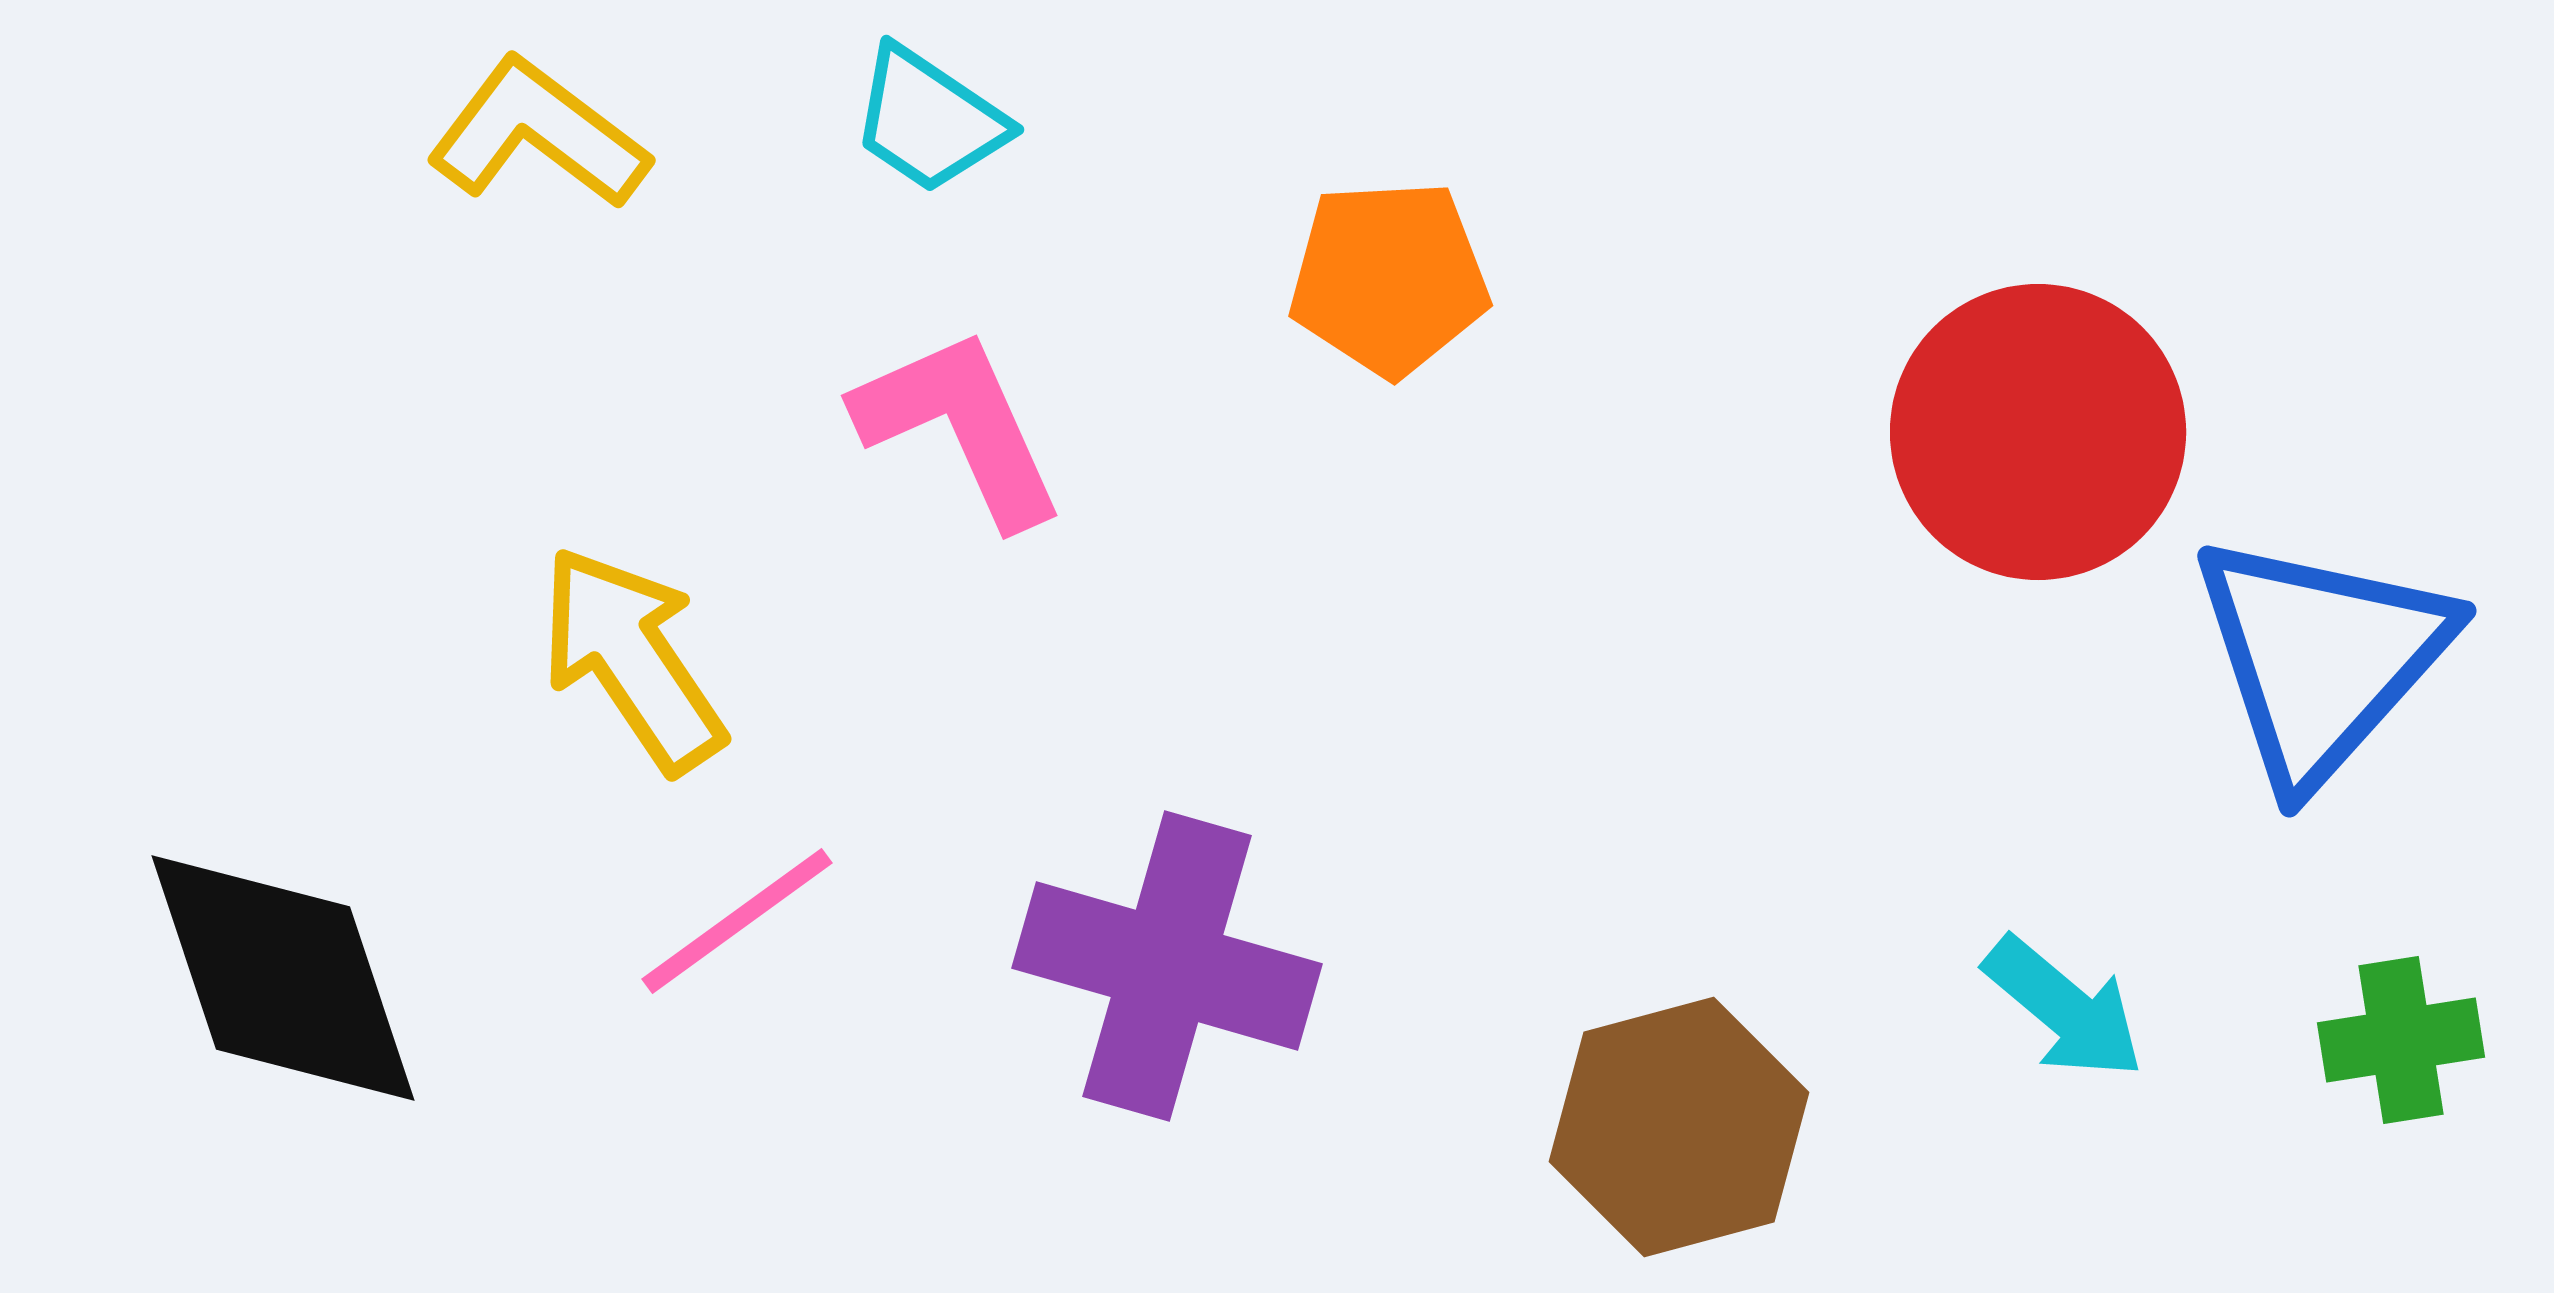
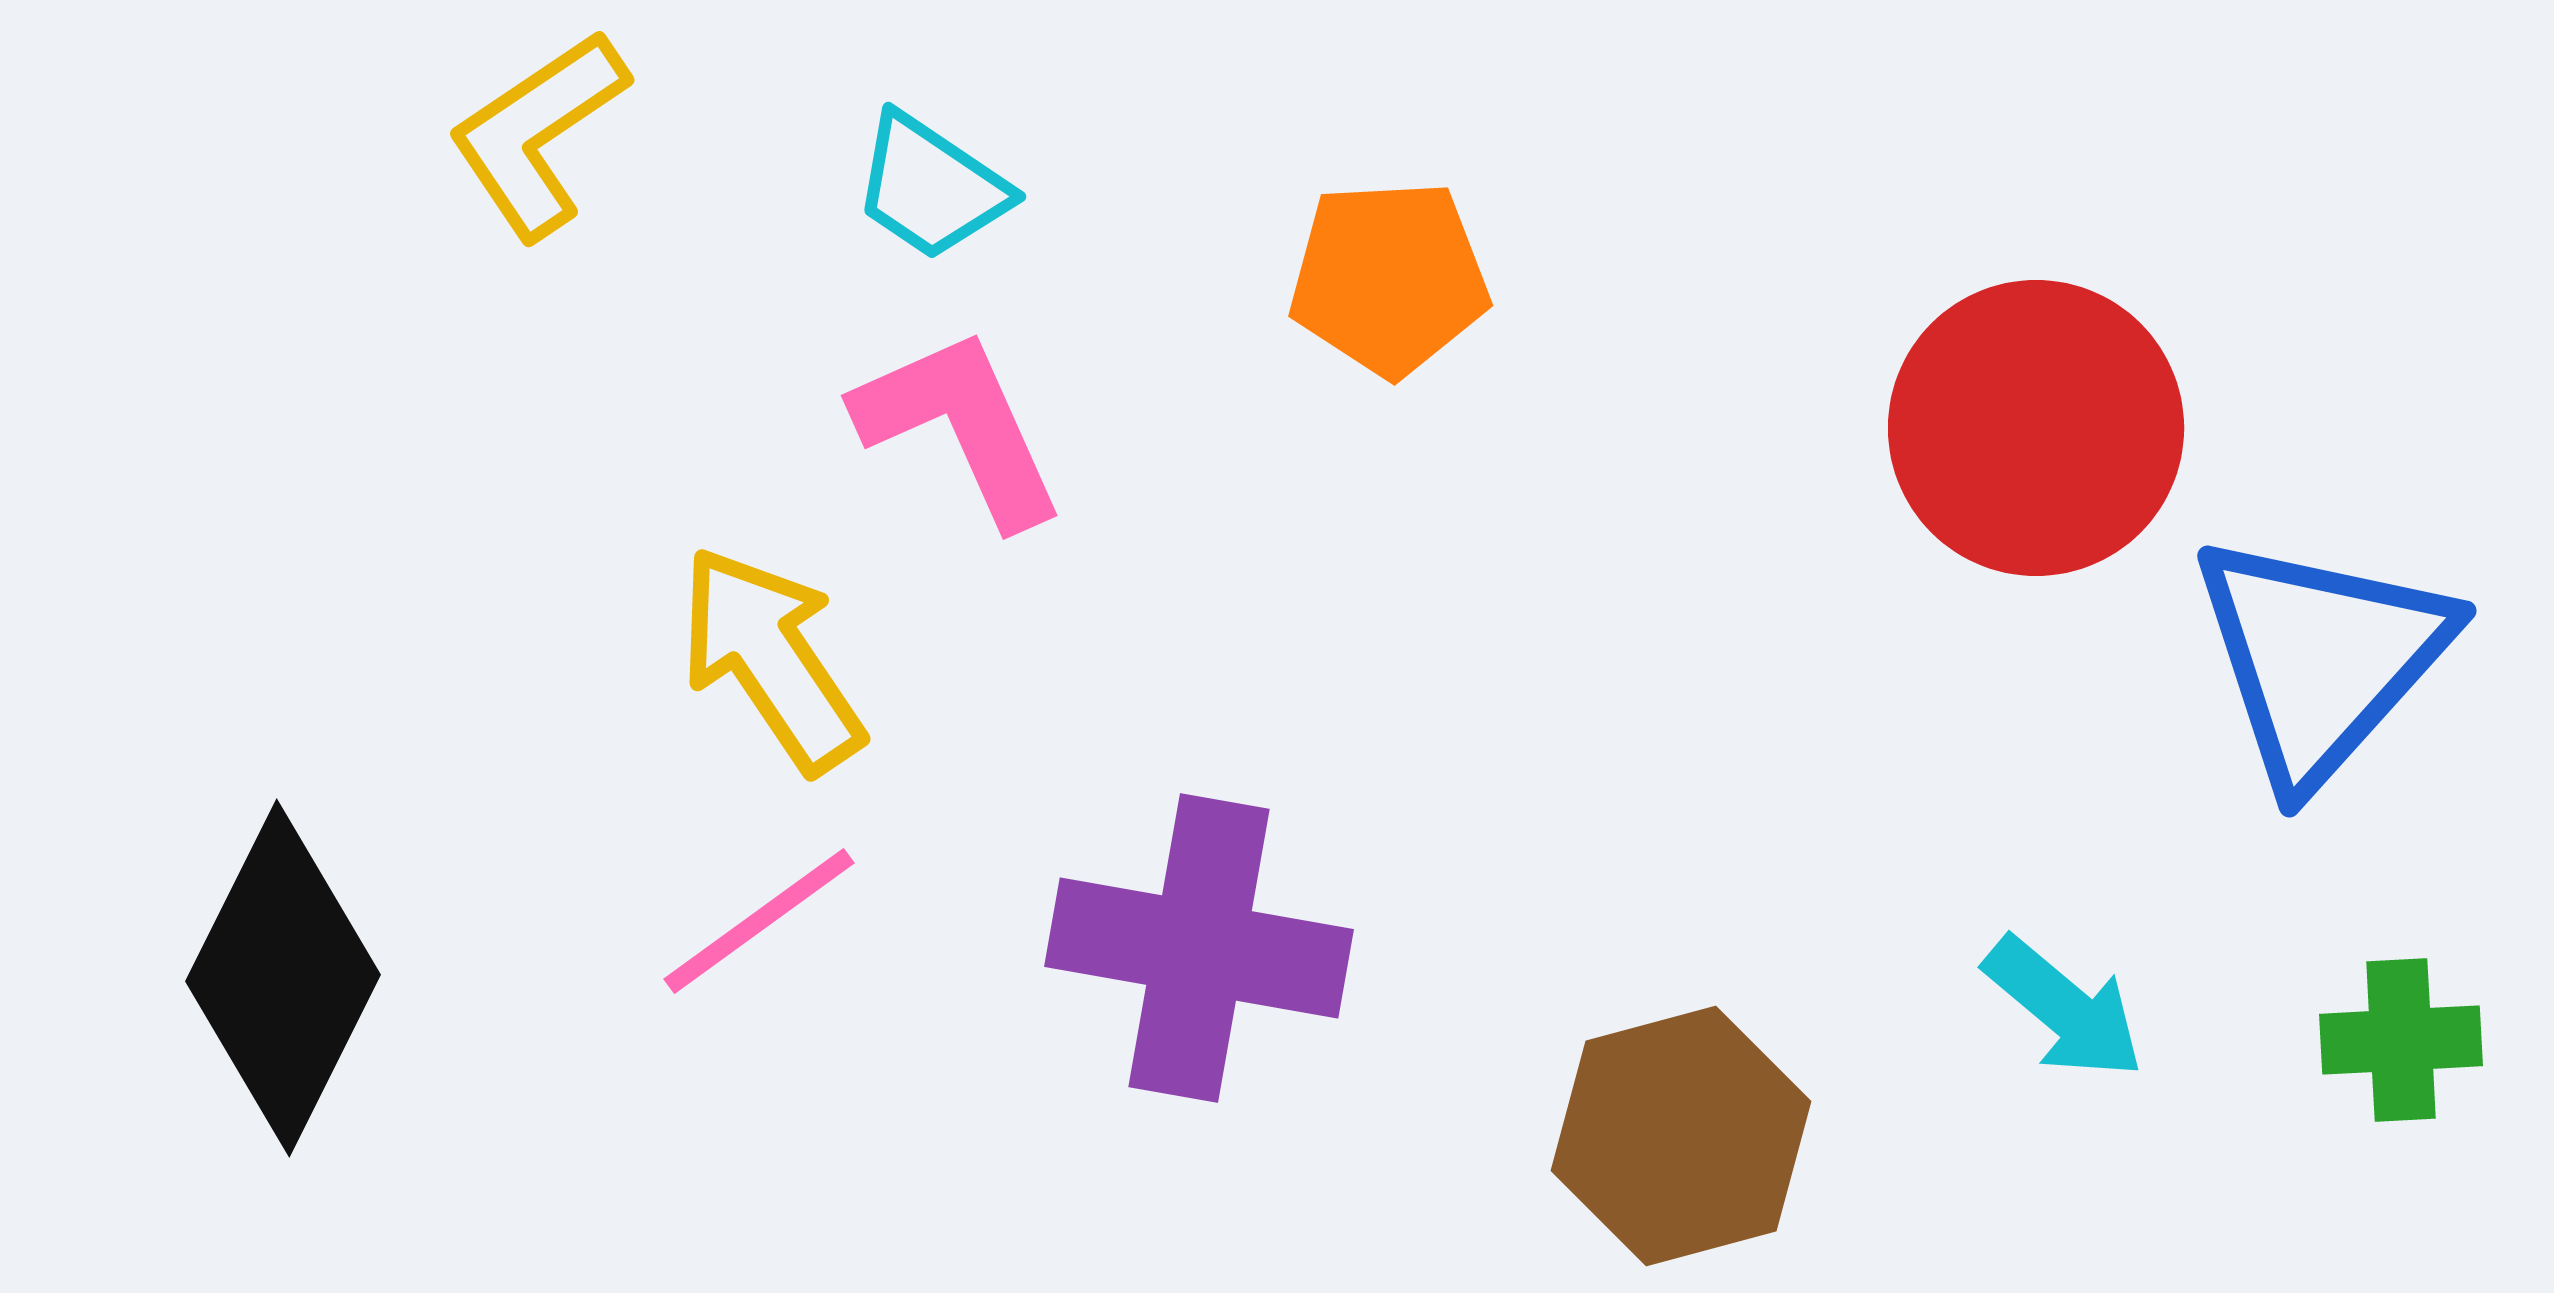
cyan trapezoid: moved 2 px right, 67 px down
yellow L-shape: rotated 71 degrees counterclockwise
red circle: moved 2 px left, 4 px up
yellow arrow: moved 139 px right
pink line: moved 22 px right
purple cross: moved 32 px right, 18 px up; rotated 6 degrees counterclockwise
black diamond: rotated 45 degrees clockwise
green cross: rotated 6 degrees clockwise
brown hexagon: moved 2 px right, 9 px down
